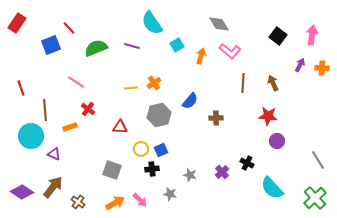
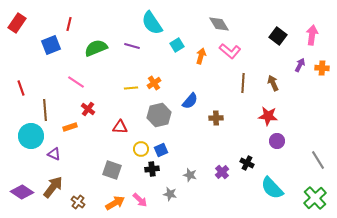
red line at (69, 28): moved 4 px up; rotated 56 degrees clockwise
